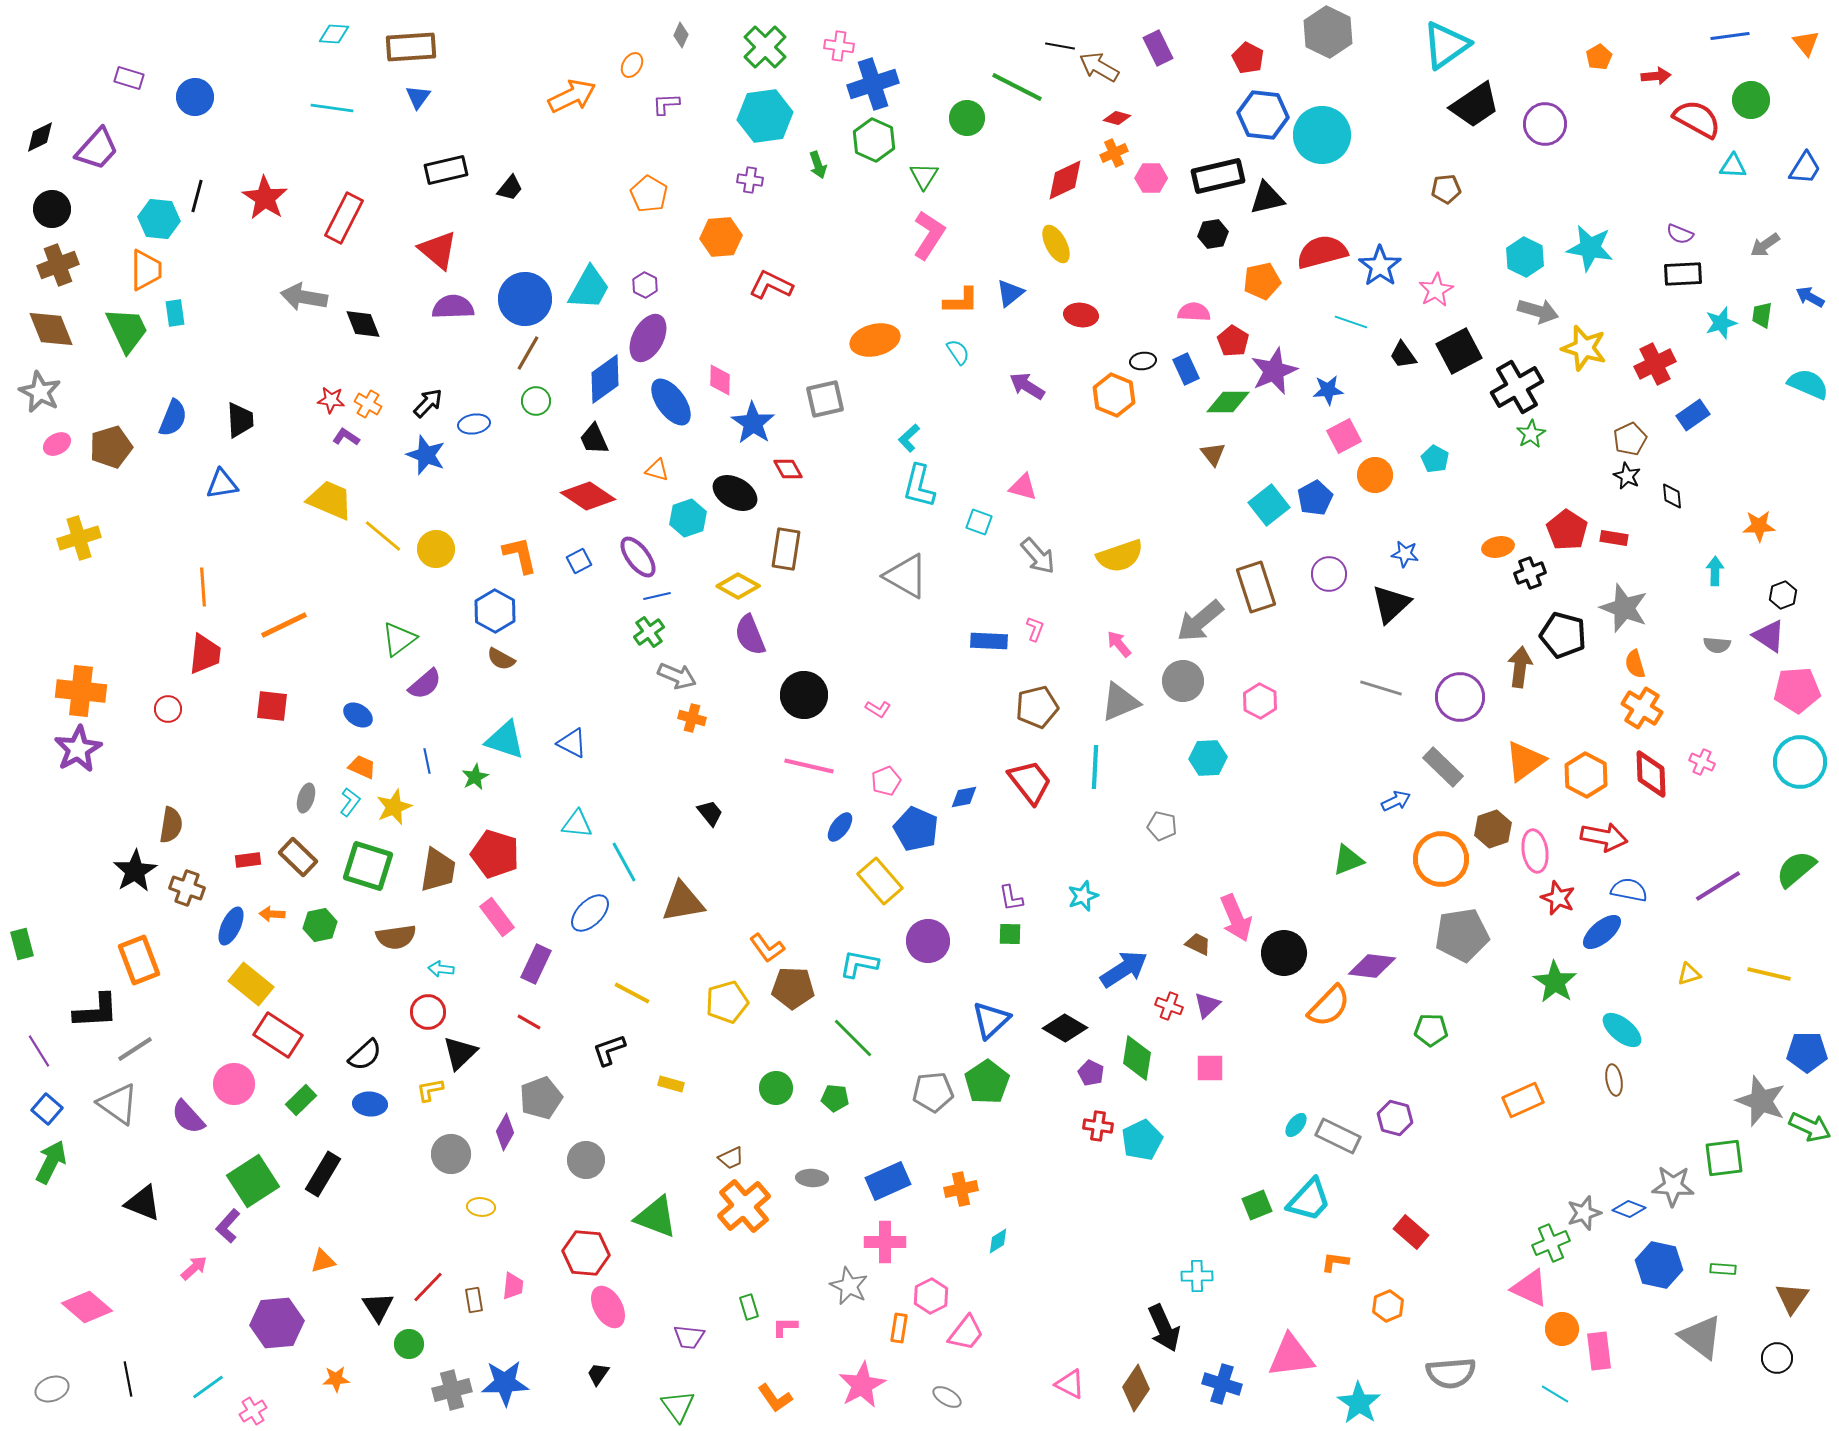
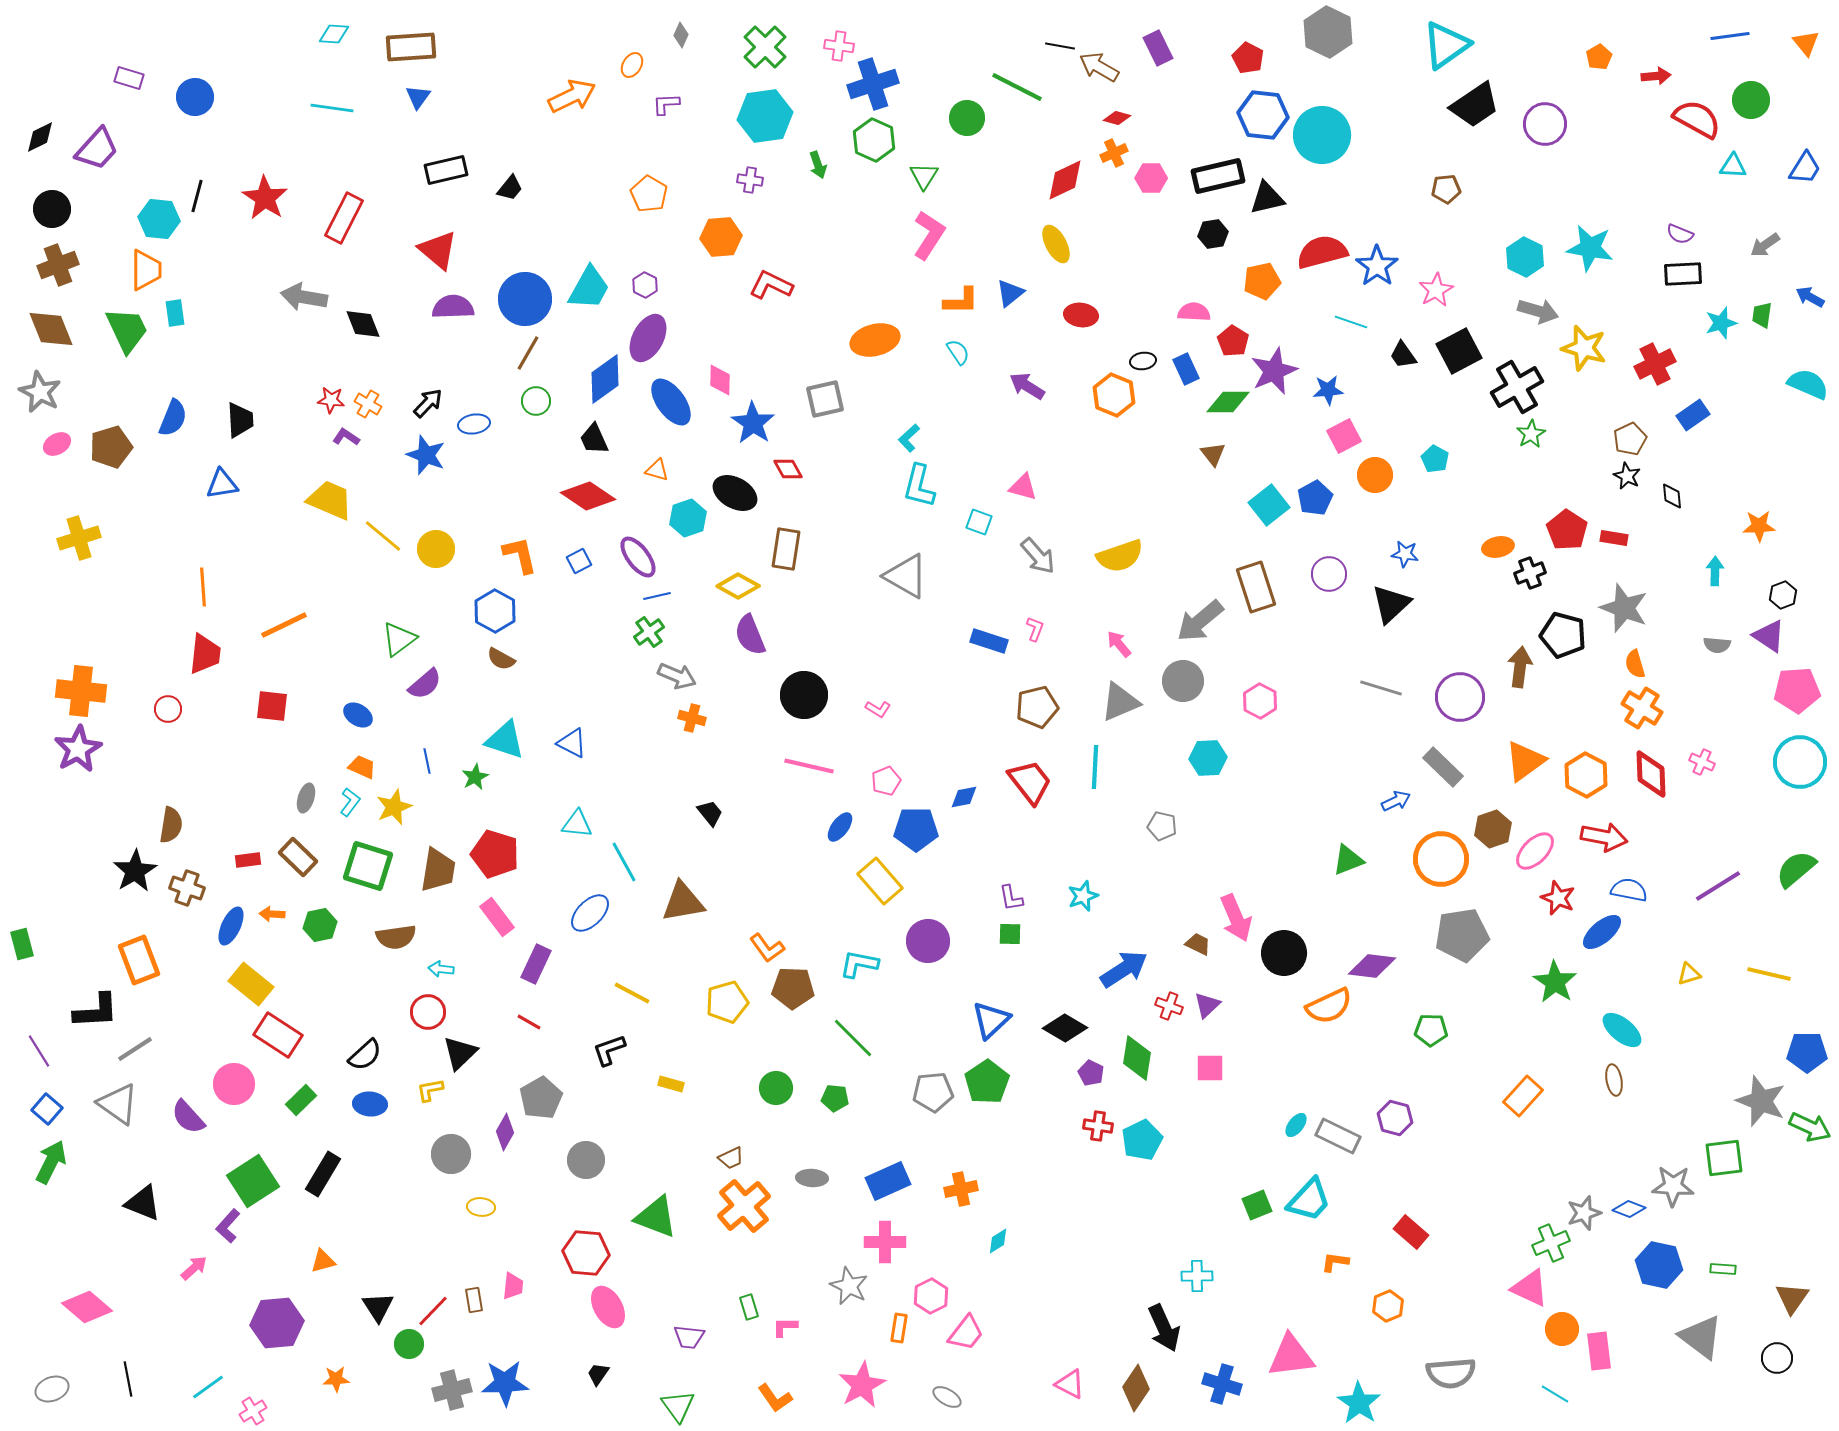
blue star at (1380, 266): moved 3 px left
blue rectangle at (989, 641): rotated 15 degrees clockwise
blue pentagon at (916, 829): rotated 24 degrees counterclockwise
pink ellipse at (1535, 851): rotated 54 degrees clockwise
orange semicircle at (1329, 1006): rotated 21 degrees clockwise
gray pentagon at (541, 1098): rotated 9 degrees counterclockwise
orange rectangle at (1523, 1100): moved 4 px up; rotated 24 degrees counterclockwise
red line at (428, 1287): moved 5 px right, 24 px down
